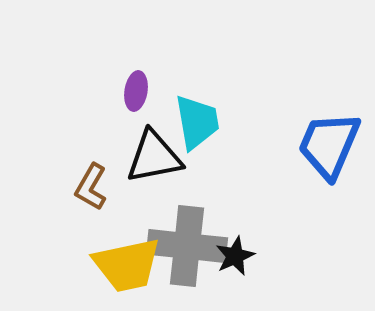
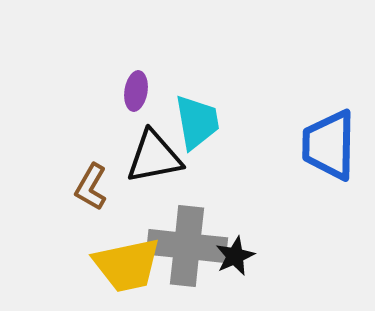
blue trapezoid: rotated 22 degrees counterclockwise
